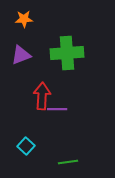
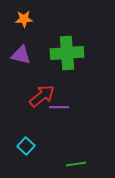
purple triangle: rotated 35 degrees clockwise
red arrow: rotated 48 degrees clockwise
purple line: moved 2 px right, 2 px up
green line: moved 8 px right, 2 px down
